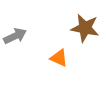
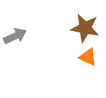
orange triangle: moved 29 px right, 1 px up
